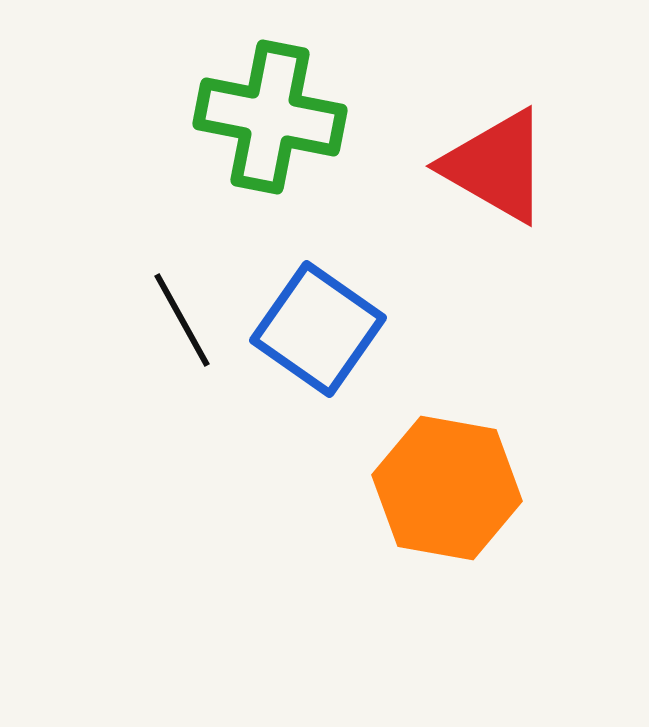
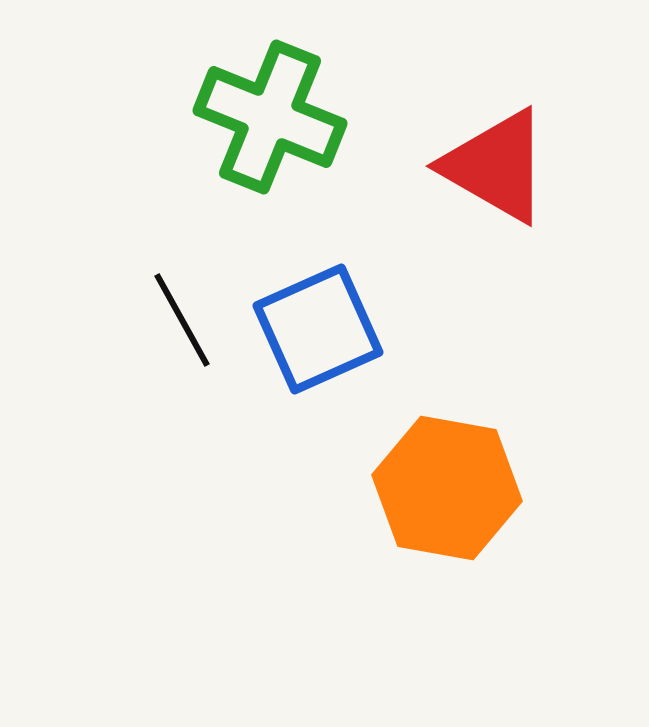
green cross: rotated 11 degrees clockwise
blue square: rotated 31 degrees clockwise
